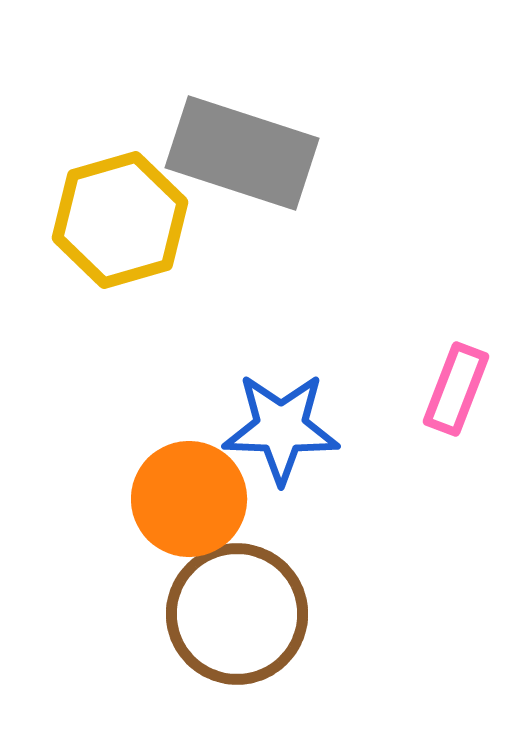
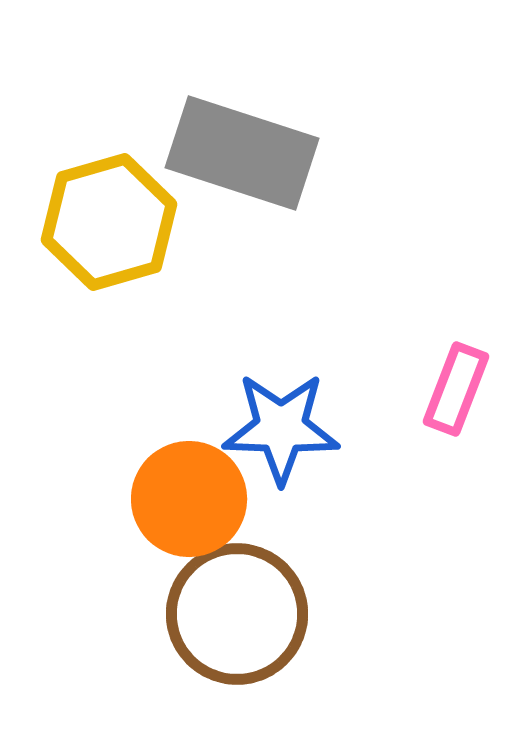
yellow hexagon: moved 11 px left, 2 px down
